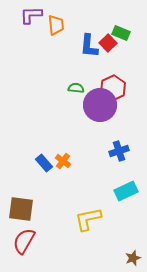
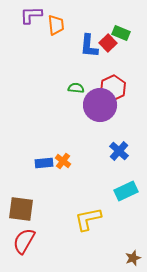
blue cross: rotated 30 degrees counterclockwise
blue rectangle: rotated 54 degrees counterclockwise
